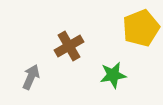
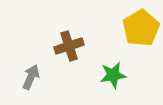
yellow pentagon: rotated 9 degrees counterclockwise
brown cross: rotated 12 degrees clockwise
